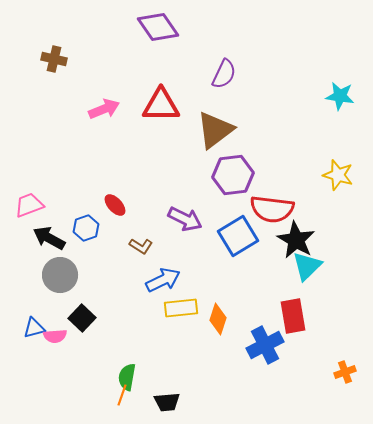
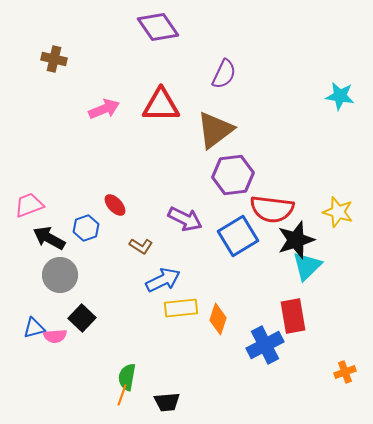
yellow star: moved 37 px down
black star: rotated 24 degrees clockwise
